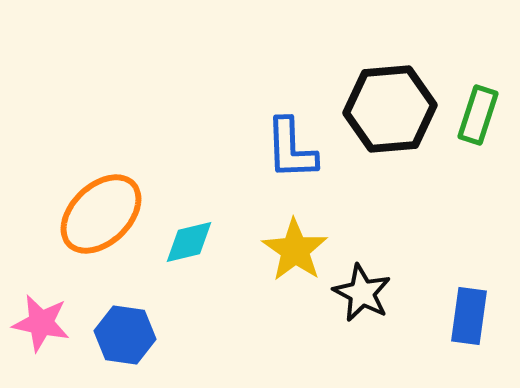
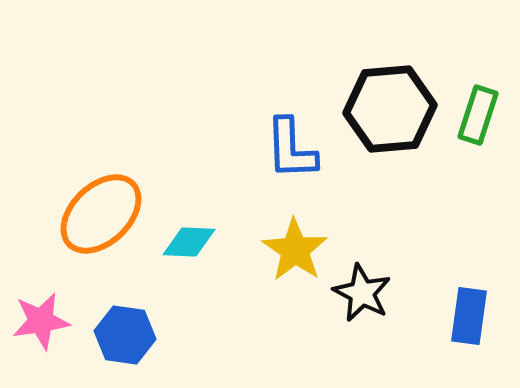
cyan diamond: rotated 16 degrees clockwise
pink star: moved 2 px up; rotated 20 degrees counterclockwise
